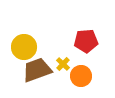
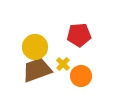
red pentagon: moved 7 px left, 6 px up
yellow circle: moved 11 px right
